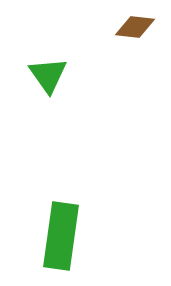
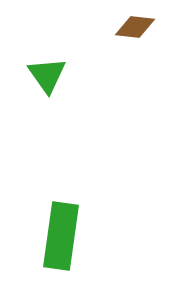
green triangle: moved 1 px left
